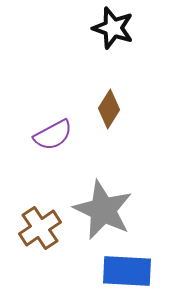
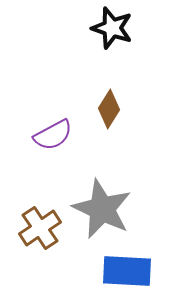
black star: moved 1 px left
gray star: moved 1 px left, 1 px up
